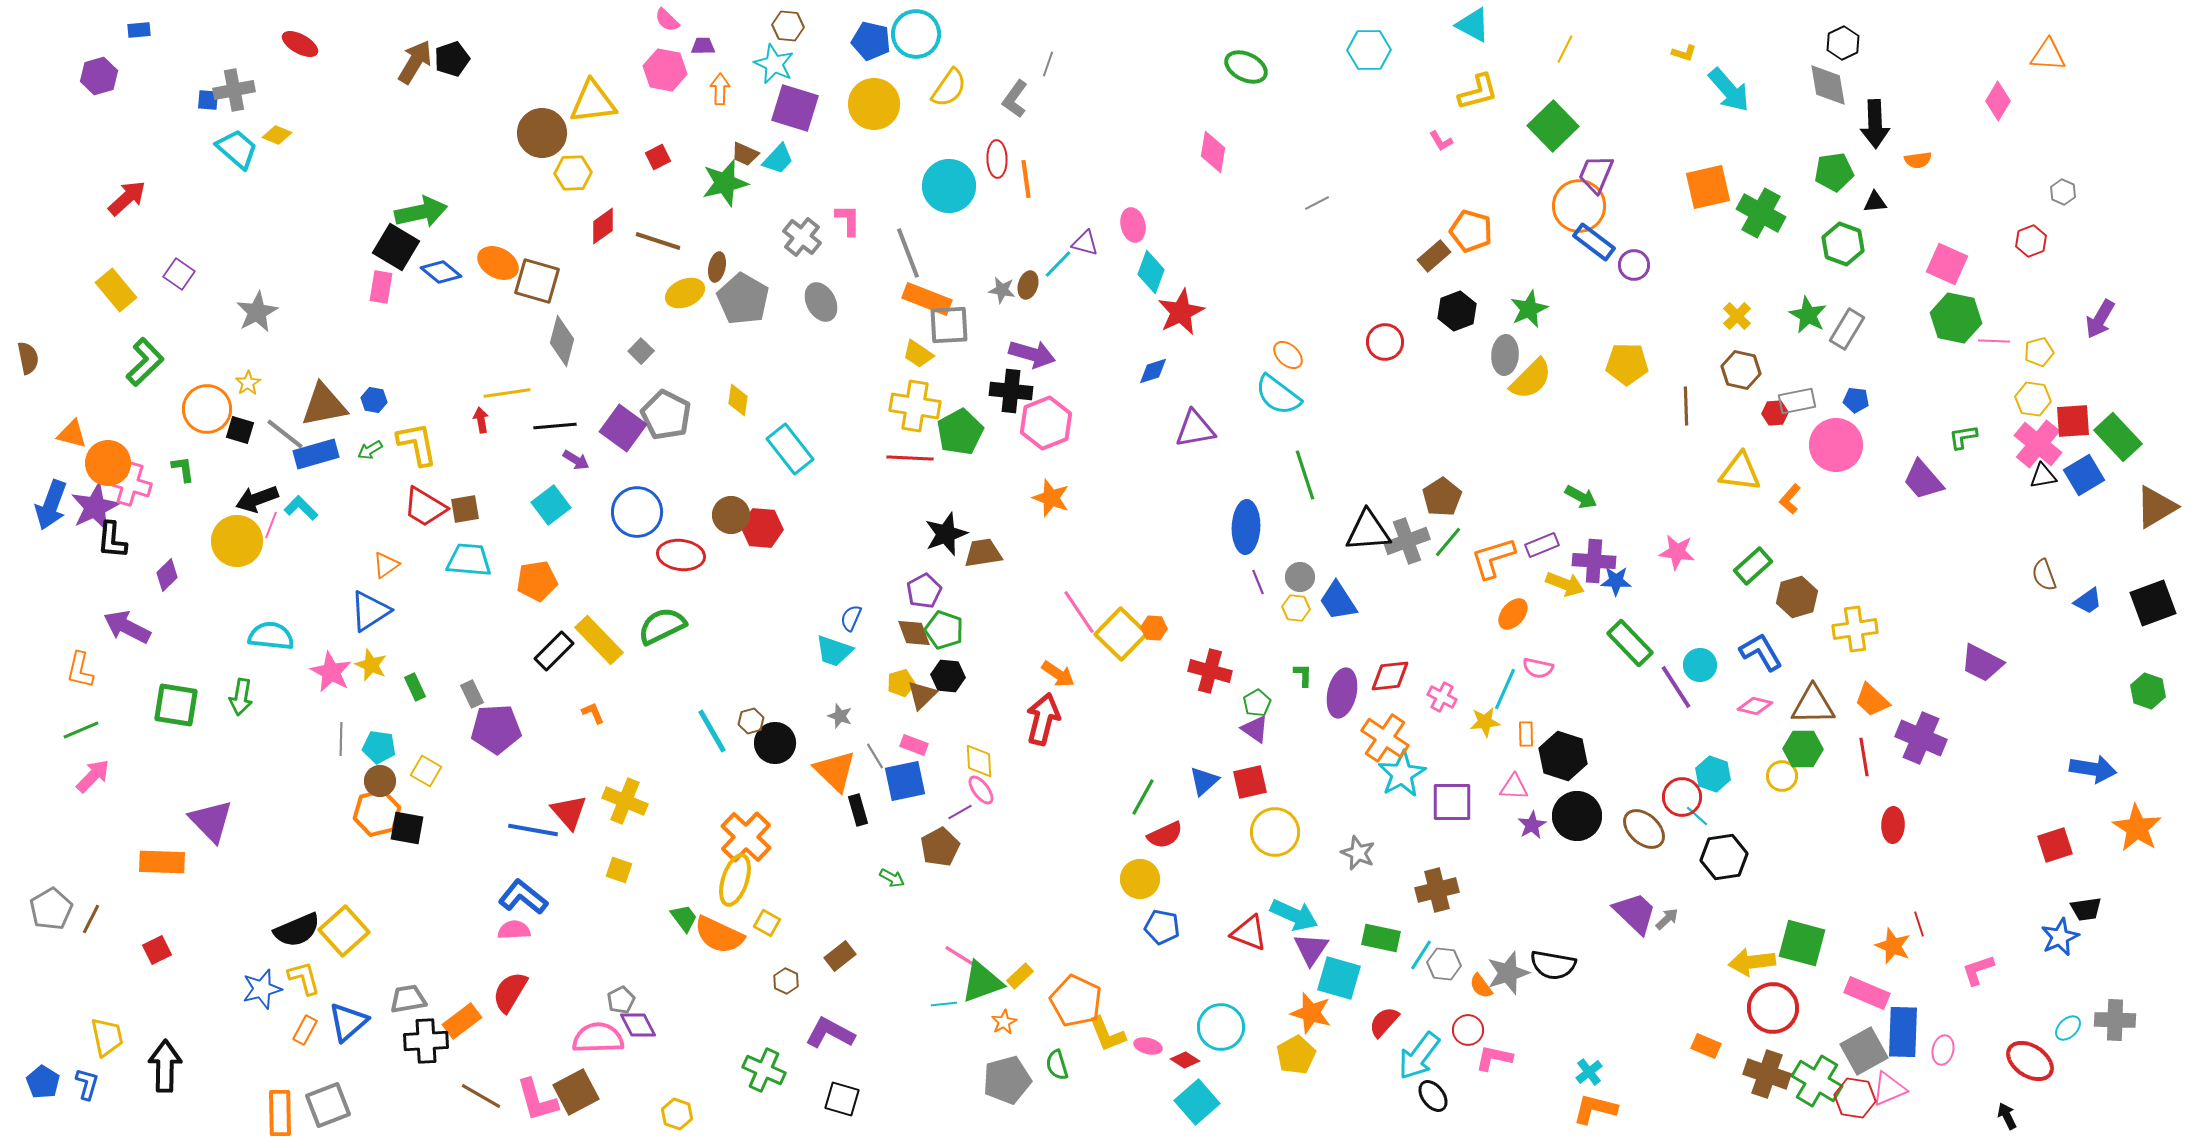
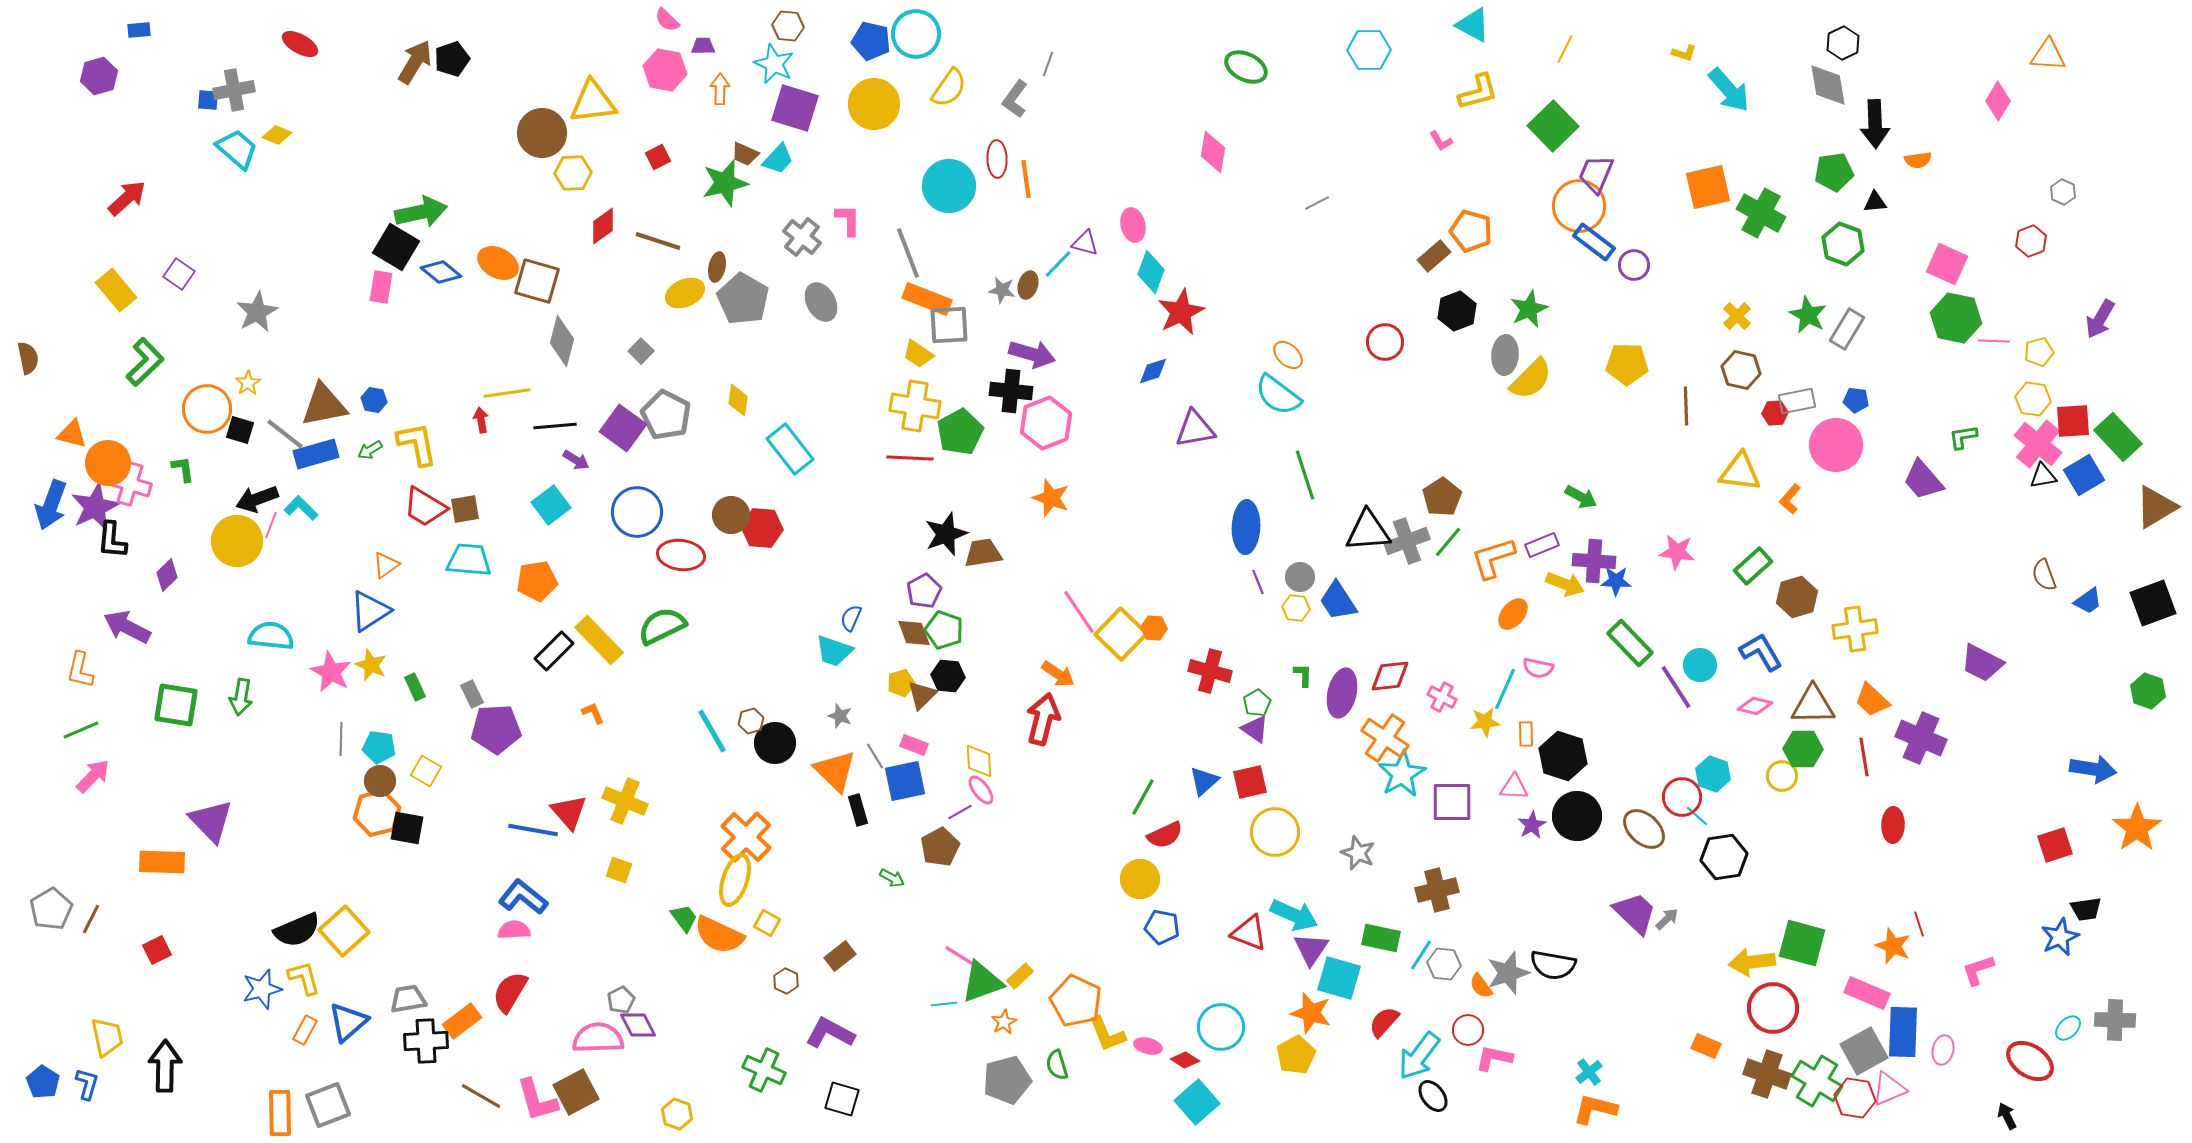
orange star at (2137, 828): rotated 6 degrees clockwise
